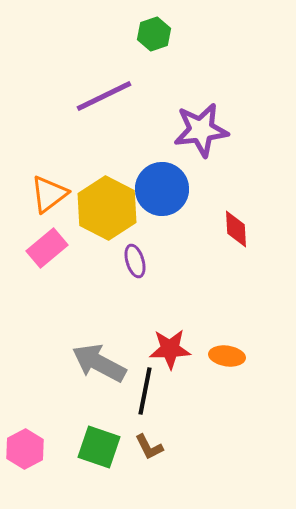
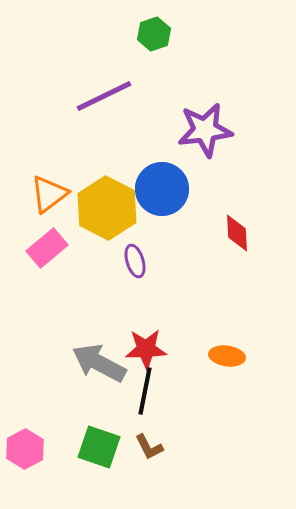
purple star: moved 4 px right
red diamond: moved 1 px right, 4 px down
red star: moved 24 px left
